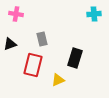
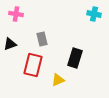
cyan cross: rotated 16 degrees clockwise
